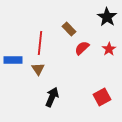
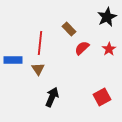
black star: rotated 12 degrees clockwise
